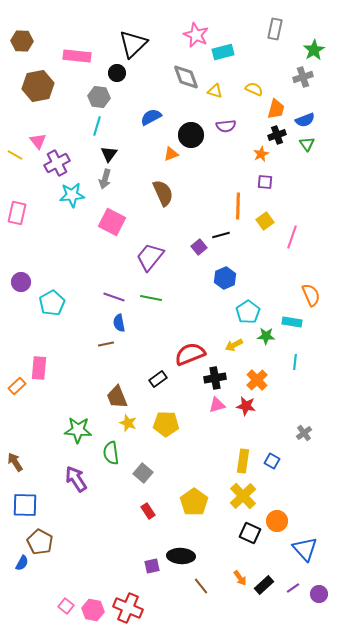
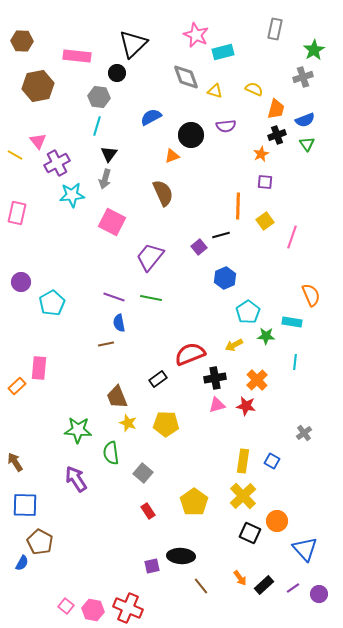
orange triangle at (171, 154): moved 1 px right, 2 px down
